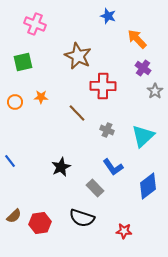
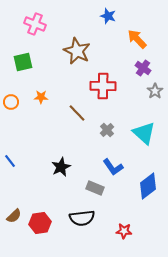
brown star: moved 1 px left, 5 px up
orange circle: moved 4 px left
gray cross: rotated 24 degrees clockwise
cyan triangle: moved 1 px right, 3 px up; rotated 35 degrees counterclockwise
gray rectangle: rotated 24 degrees counterclockwise
black semicircle: rotated 25 degrees counterclockwise
